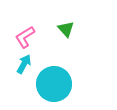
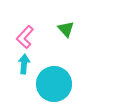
pink L-shape: rotated 15 degrees counterclockwise
cyan arrow: rotated 24 degrees counterclockwise
